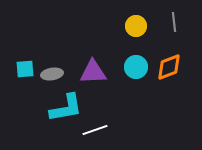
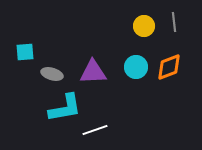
yellow circle: moved 8 px right
cyan square: moved 17 px up
gray ellipse: rotated 25 degrees clockwise
cyan L-shape: moved 1 px left
